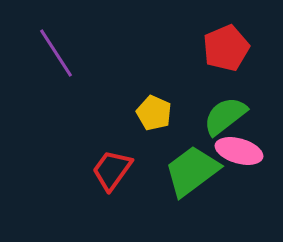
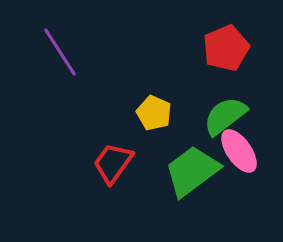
purple line: moved 4 px right, 1 px up
pink ellipse: rotated 39 degrees clockwise
red trapezoid: moved 1 px right, 7 px up
